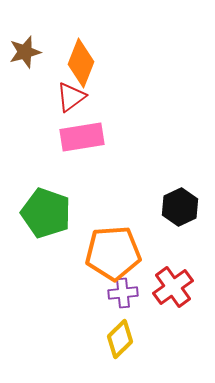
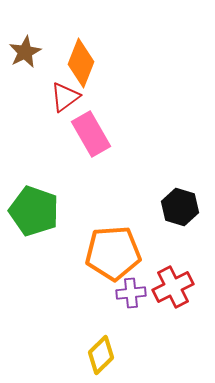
brown star: rotated 12 degrees counterclockwise
red triangle: moved 6 px left
pink rectangle: moved 9 px right, 3 px up; rotated 69 degrees clockwise
black hexagon: rotated 18 degrees counterclockwise
green pentagon: moved 12 px left, 2 px up
red cross: rotated 9 degrees clockwise
purple cross: moved 8 px right
yellow diamond: moved 19 px left, 16 px down
